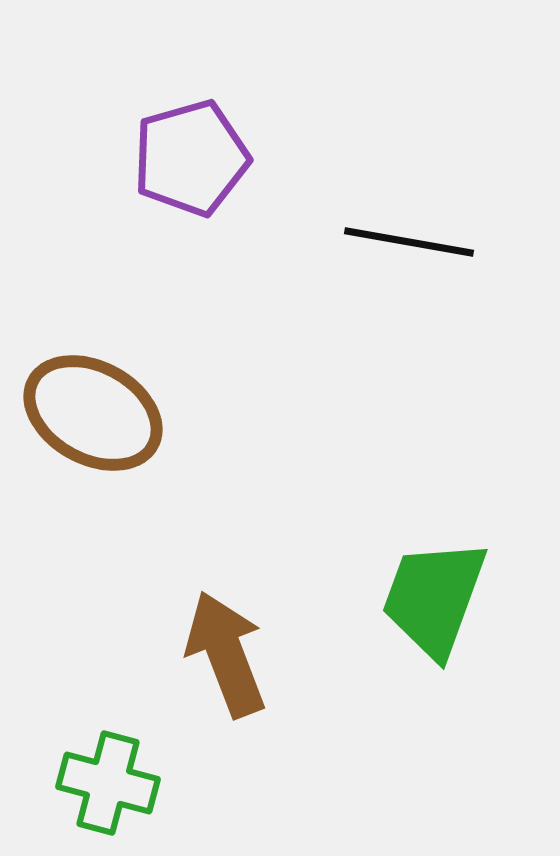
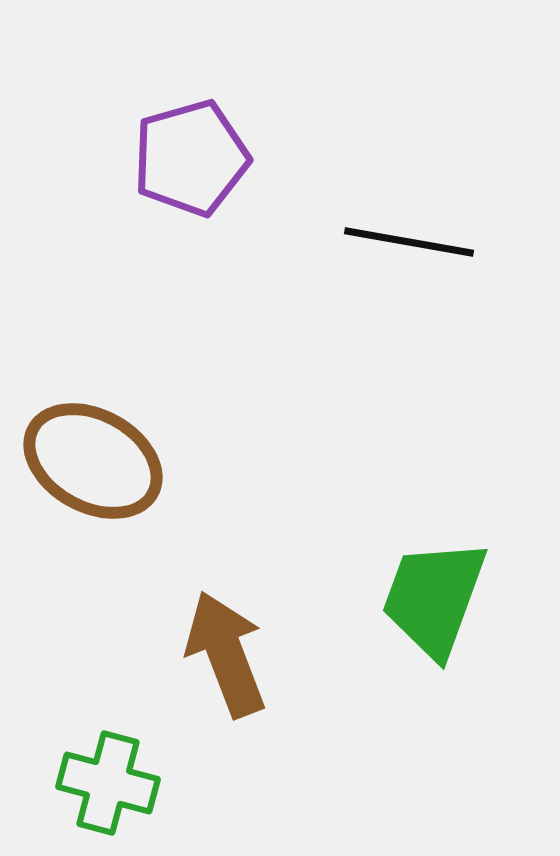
brown ellipse: moved 48 px down
